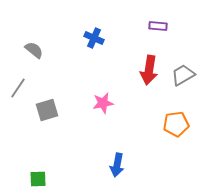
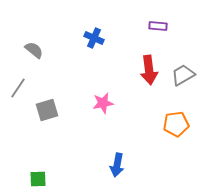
red arrow: rotated 16 degrees counterclockwise
